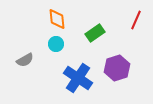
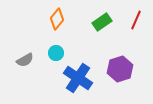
orange diamond: rotated 45 degrees clockwise
green rectangle: moved 7 px right, 11 px up
cyan circle: moved 9 px down
purple hexagon: moved 3 px right, 1 px down
